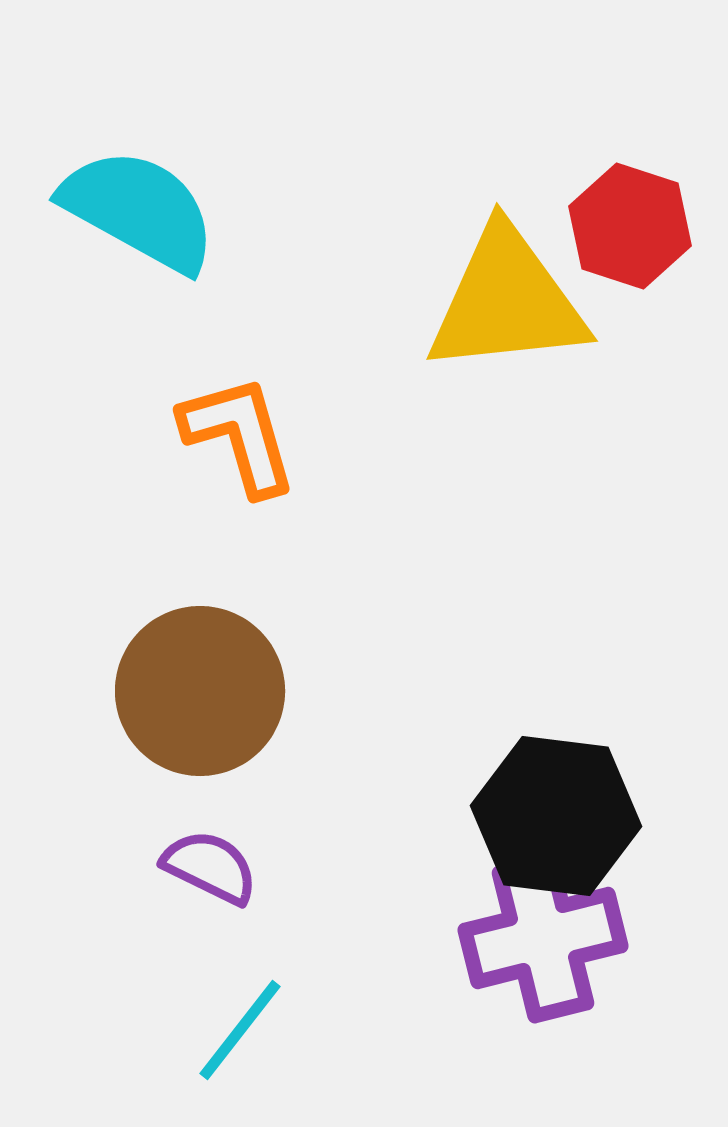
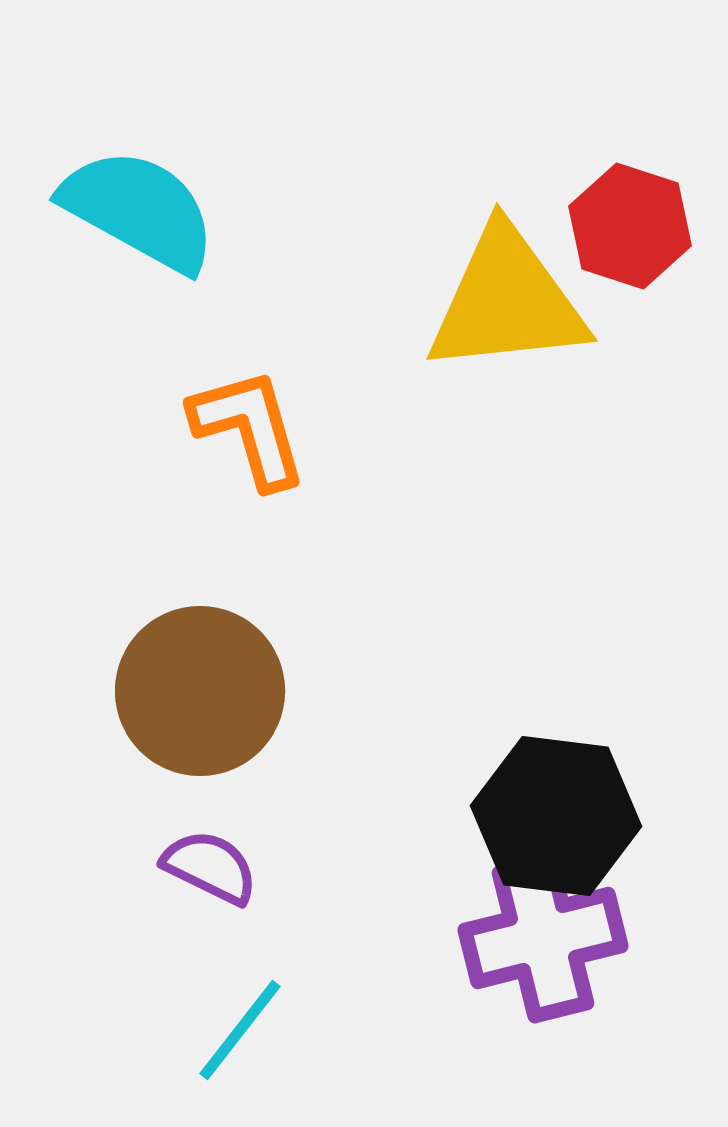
orange L-shape: moved 10 px right, 7 px up
